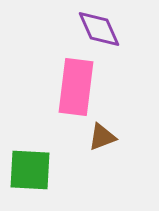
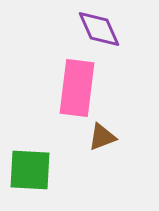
pink rectangle: moved 1 px right, 1 px down
